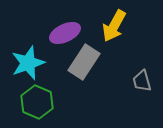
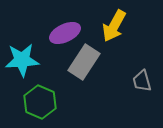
cyan star: moved 6 px left, 3 px up; rotated 16 degrees clockwise
green hexagon: moved 3 px right
